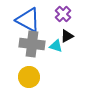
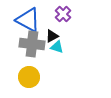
black triangle: moved 15 px left
cyan triangle: moved 1 px right, 1 px down
